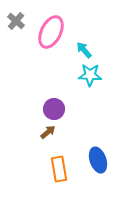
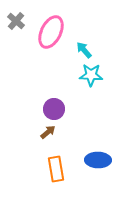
cyan star: moved 1 px right
blue ellipse: rotated 70 degrees counterclockwise
orange rectangle: moved 3 px left
